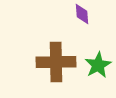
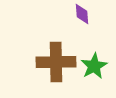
green star: moved 4 px left, 1 px down
